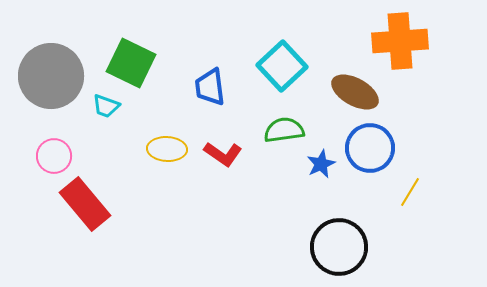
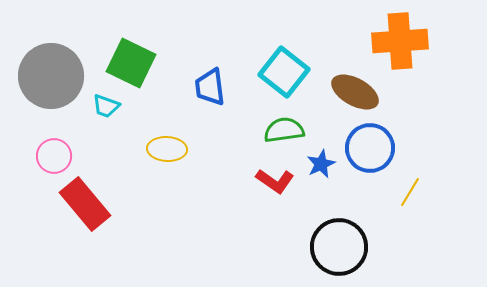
cyan square: moved 2 px right, 6 px down; rotated 9 degrees counterclockwise
red L-shape: moved 52 px right, 27 px down
